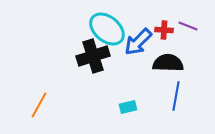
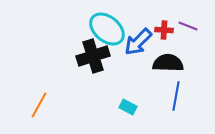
cyan rectangle: rotated 42 degrees clockwise
